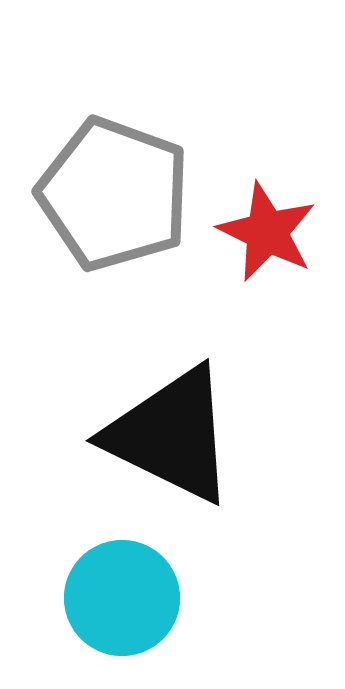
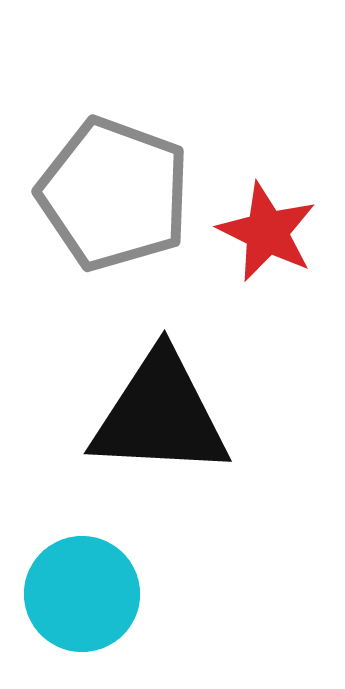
black triangle: moved 11 px left, 20 px up; rotated 23 degrees counterclockwise
cyan circle: moved 40 px left, 4 px up
